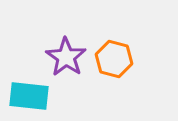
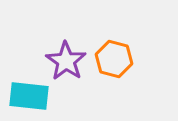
purple star: moved 4 px down
